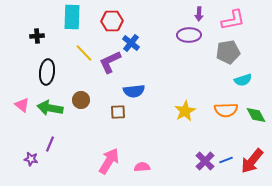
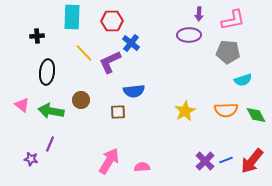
gray pentagon: rotated 15 degrees clockwise
green arrow: moved 1 px right, 3 px down
